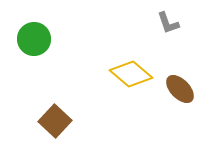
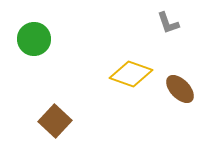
yellow diamond: rotated 21 degrees counterclockwise
